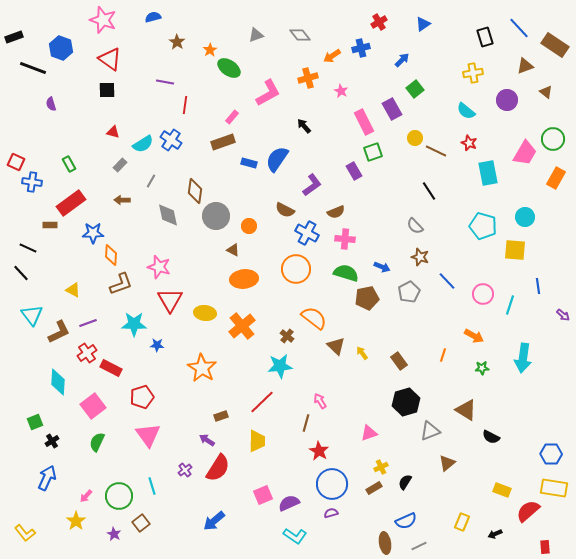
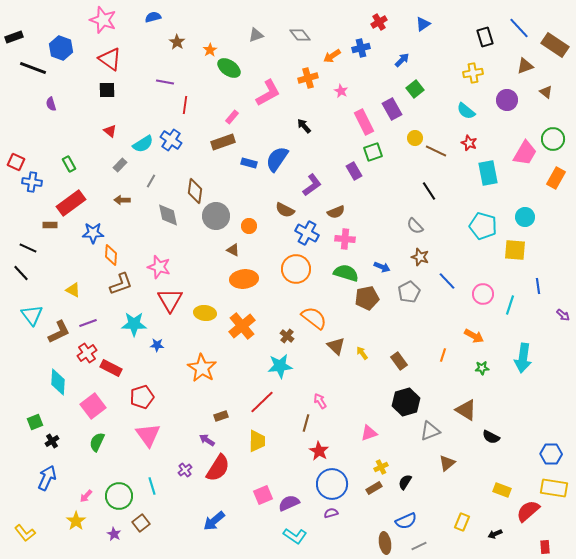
red triangle at (113, 132): moved 3 px left, 1 px up; rotated 24 degrees clockwise
